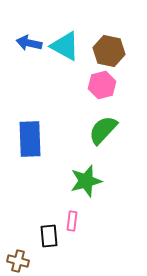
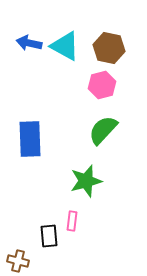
brown hexagon: moved 3 px up
